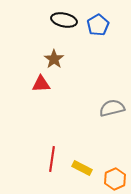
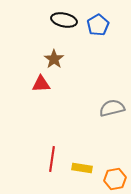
yellow rectangle: rotated 18 degrees counterclockwise
orange hexagon: rotated 15 degrees clockwise
